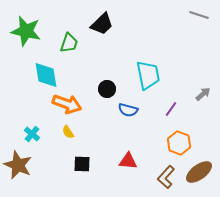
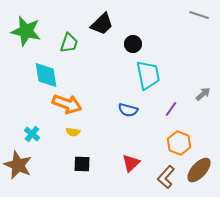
black circle: moved 26 px right, 45 px up
yellow semicircle: moved 5 px right; rotated 48 degrees counterclockwise
red triangle: moved 3 px right, 2 px down; rotated 48 degrees counterclockwise
brown ellipse: moved 2 px up; rotated 12 degrees counterclockwise
